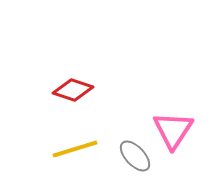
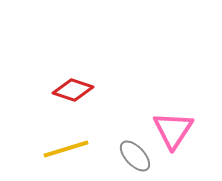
yellow line: moved 9 px left
